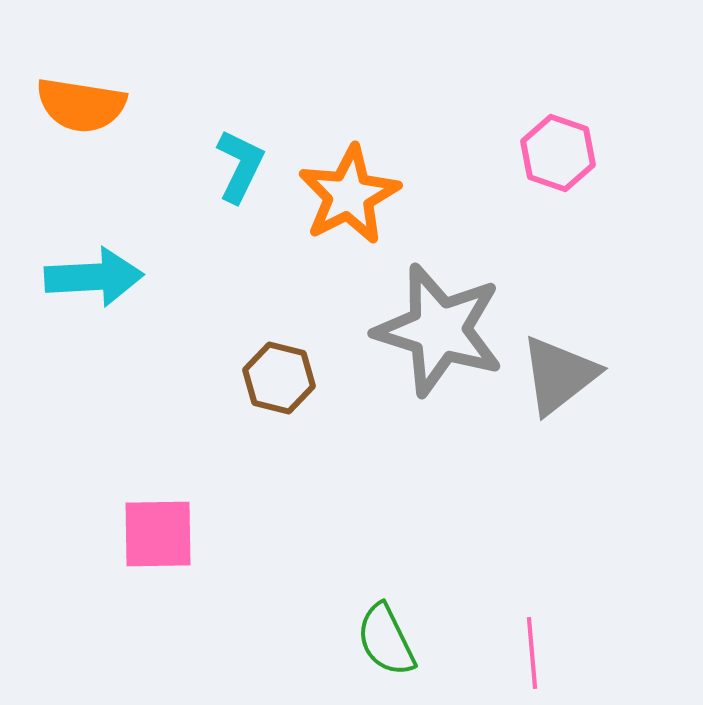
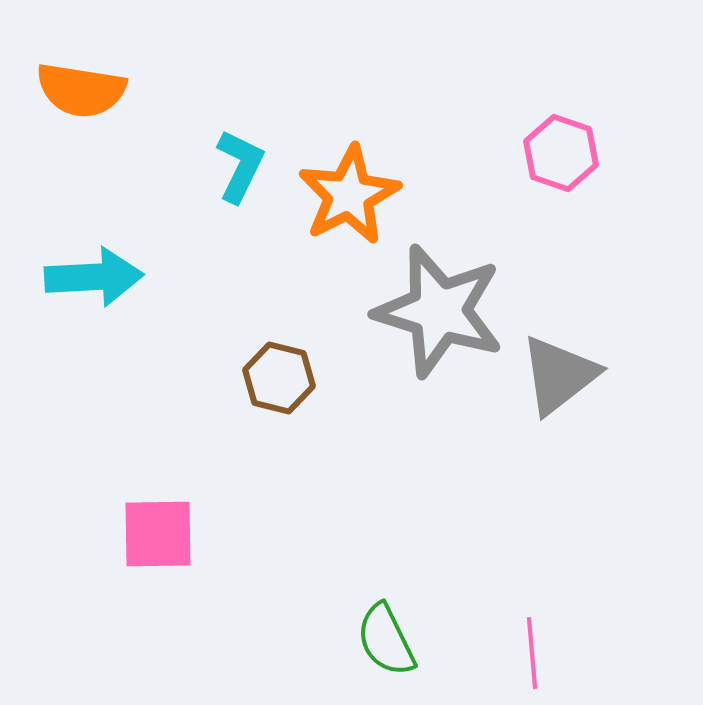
orange semicircle: moved 15 px up
pink hexagon: moved 3 px right
gray star: moved 19 px up
